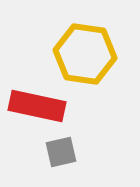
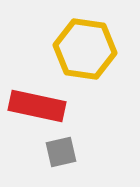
yellow hexagon: moved 5 px up
